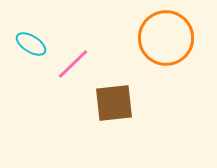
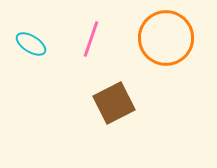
pink line: moved 18 px right, 25 px up; rotated 27 degrees counterclockwise
brown square: rotated 21 degrees counterclockwise
